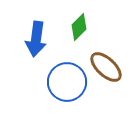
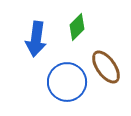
green diamond: moved 2 px left
brown ellipse: rotated 12 degrees clockwise
